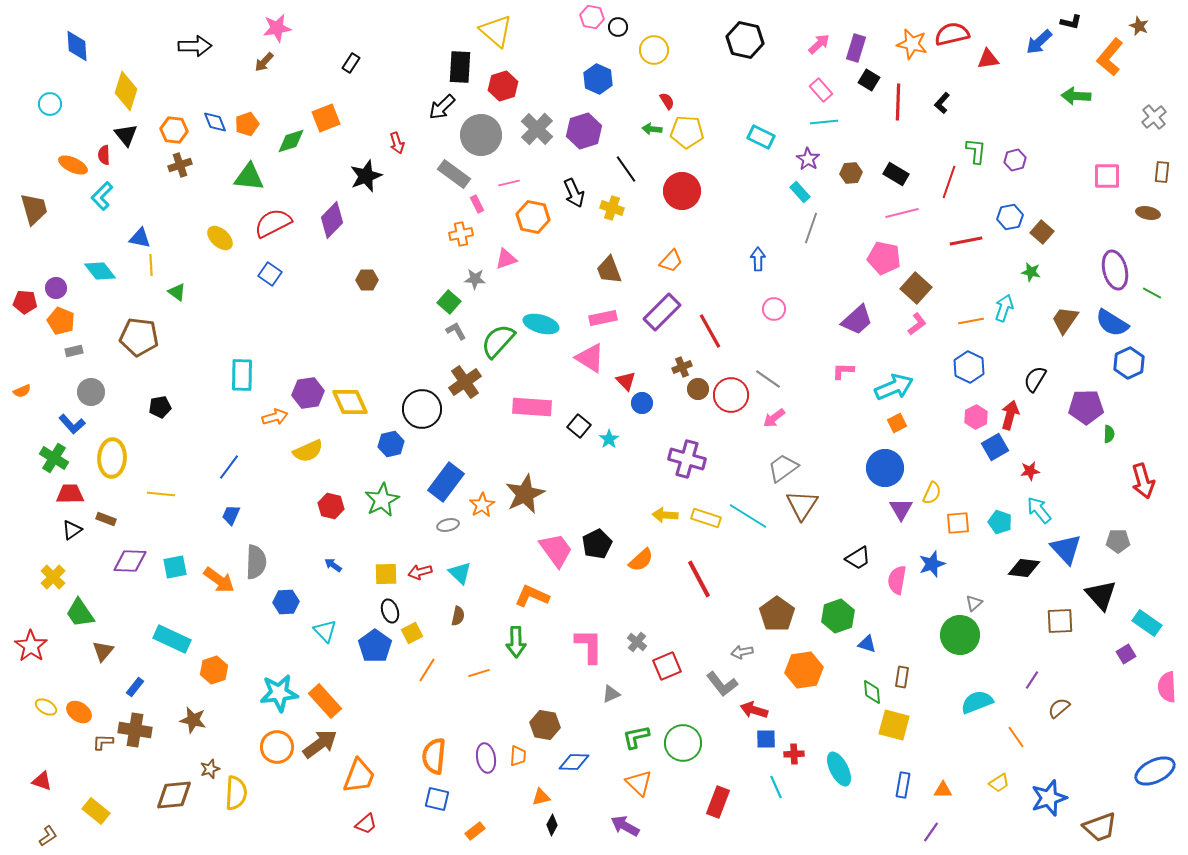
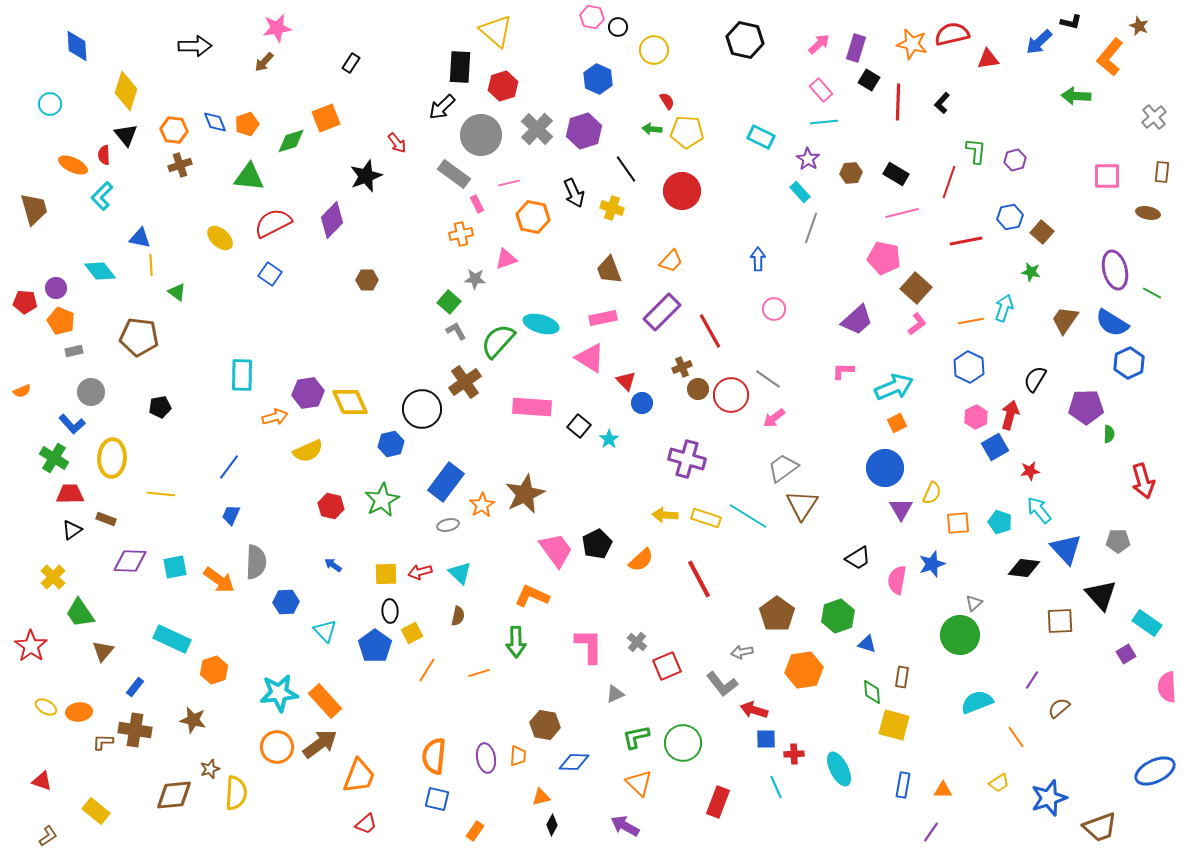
red arrow at (397, 143): rotated 20 degrees counterclockwise
black ellipse at (390, 611): rotated 15 degrees clockwise
gray triangle at (611, 694): moved 4 px right
orange ellipse at (79, 712): rotated 40 degrees counterclockwise
orange rectangle at (475, 831): rotated 18 degrees counterclockwise
